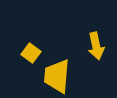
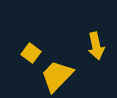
yellow trapezoid: rotated 39 degrees clockwise
